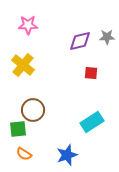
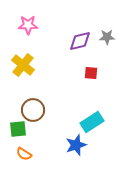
blue star: moved 9 px right, 10 px up
